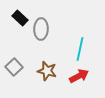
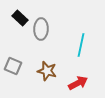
cyan line: moved 1 px right, 4 px up
gray square: moved 1 px left, 1 px up; rotated 24 degrees counterclockwise
red arrow: moved 1 px left, 7 px down
